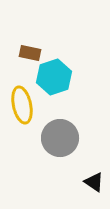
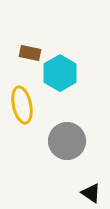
cyan hexagon: moved 6 px right, 4 px up; rotated 12 degrees counterclockwise
gray circle: moved 7 px right, 3 px down
black triangle: moved 3 px left, 11 px down
